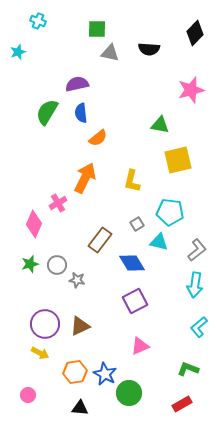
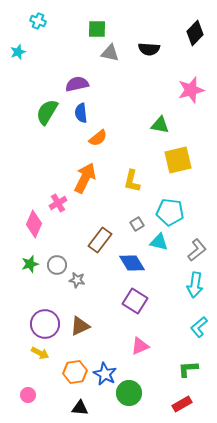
purple square: rotated 30 degrees counterclockwise
green L-shape: rotated 25 degrees counterclockwise
